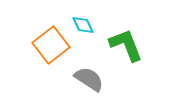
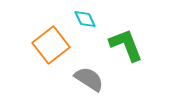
cyan diamond: moved 2 px right, 6 px up
